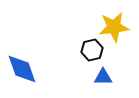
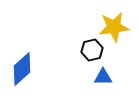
blue diamond: rotated 68 degrees clockwise
